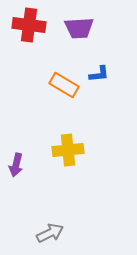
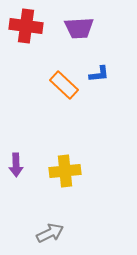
red cross: moved 3 px left, 1 px down
orange rectangle: rotated 12 degrees clockwise
yellow cross: moved 3 px left, 21 px down
purple arrow: rotated 15 degrees counterclockwise
